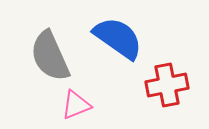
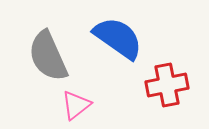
gray semicircle: moved 2 px left
pink triangle: rotated 16 degrees counterclockwise
